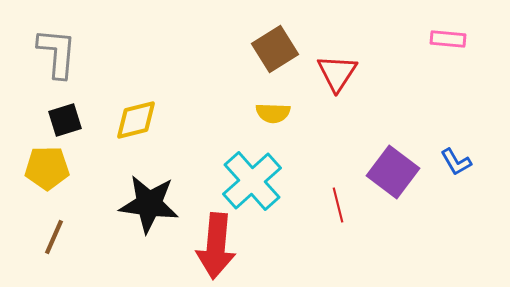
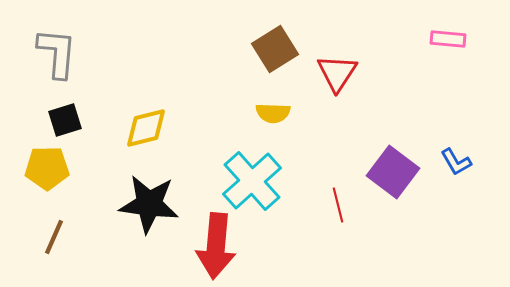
yellow diamond: moved 10 px right, 8 px down
